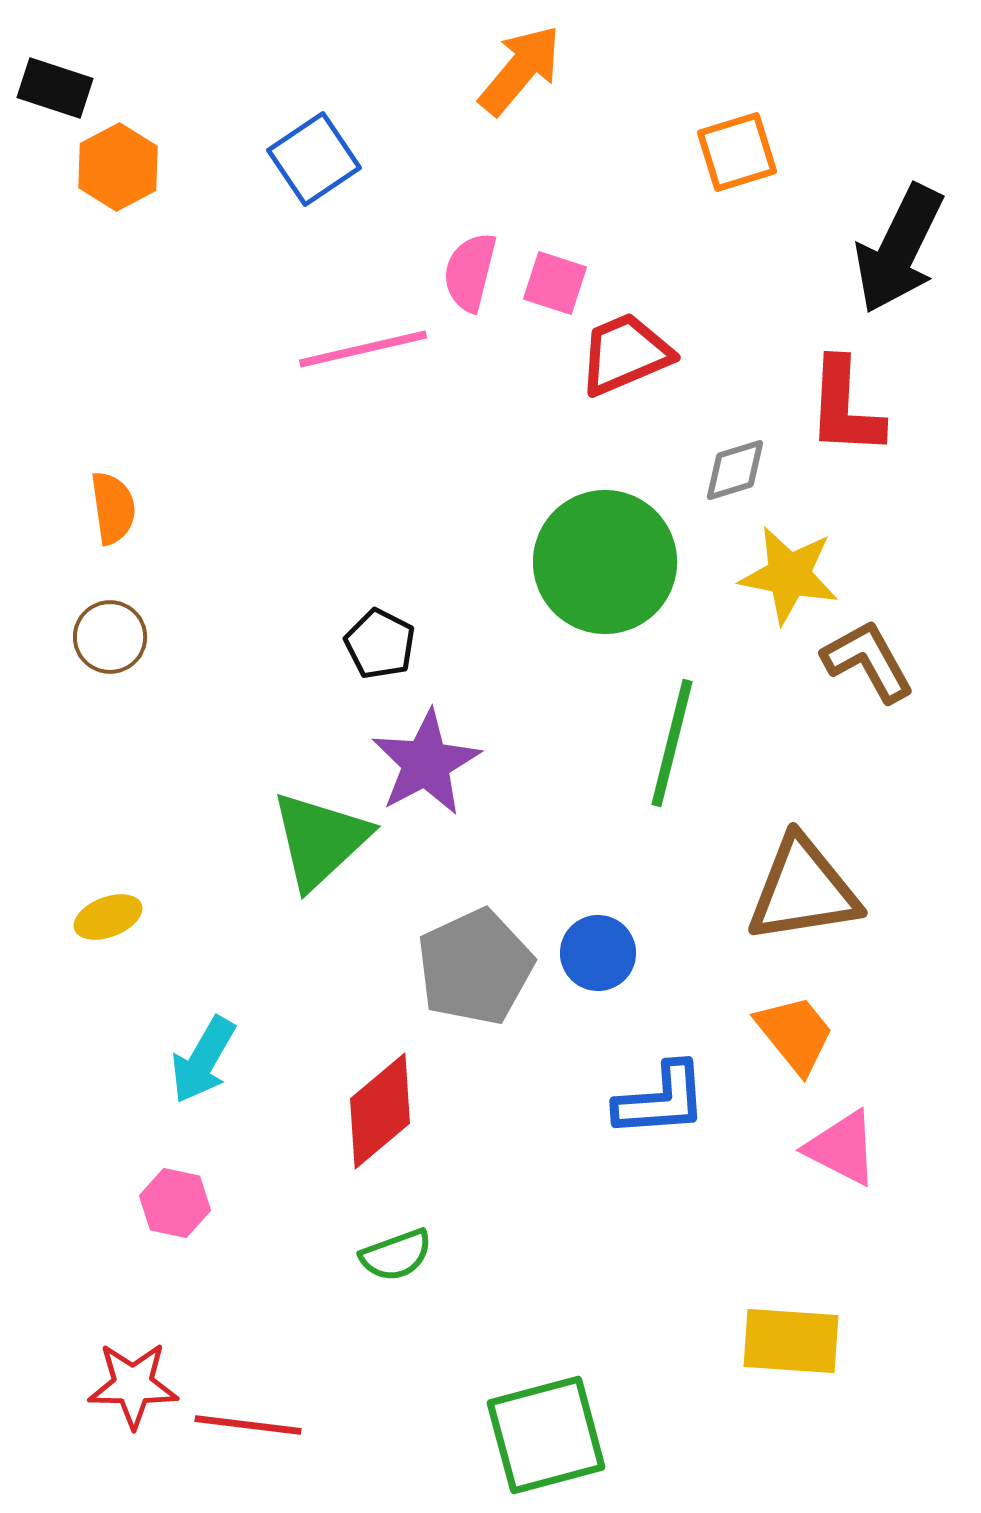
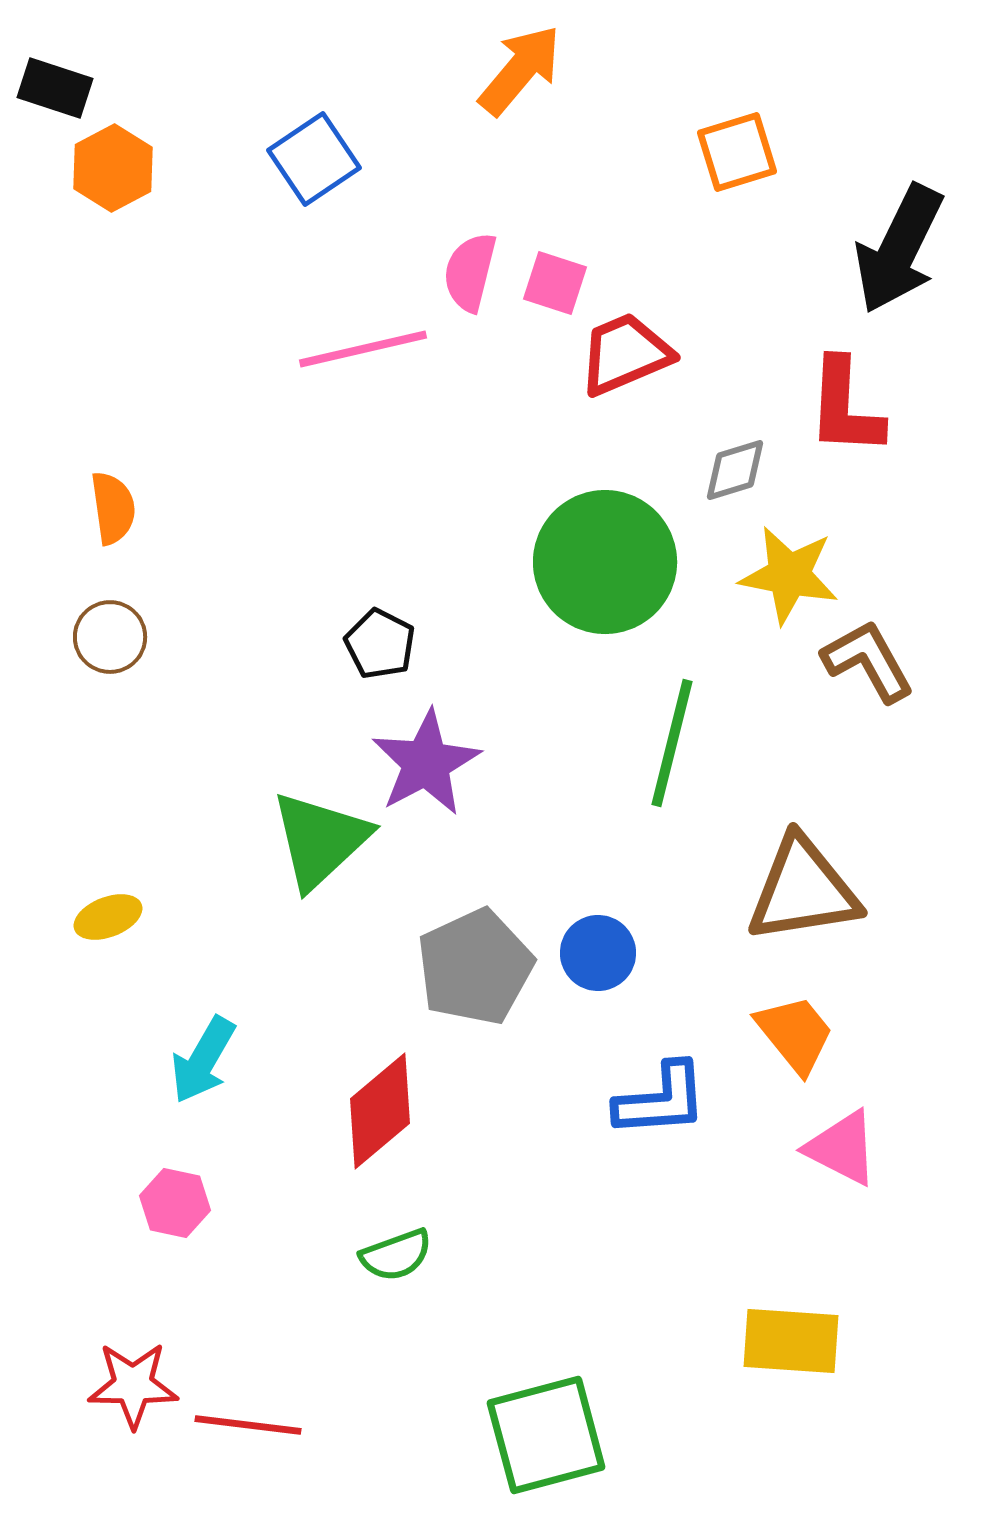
orange hexagon: moved 5 px left, 1 px down
